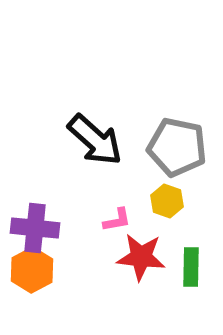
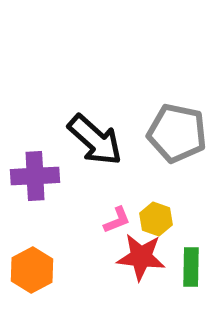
gray pentagon: moved 14 px up
yellow hexagon: moved 11 px left, 18 px down
pink L-shape: rotated 12 degrees counterclockwise
purple cross: moved 52 px up; rotated 9 degrees counterclockwise
